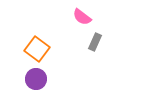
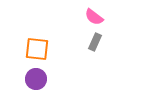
pink semicircle: moved 12 px right
orange square: rotated 30 degrees counterclockwise
